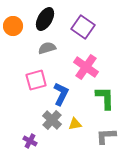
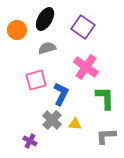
orange circle: moved 4 px right, 4 px down
yellow triangle: rotated 16 degrees clockwise
